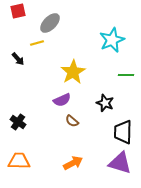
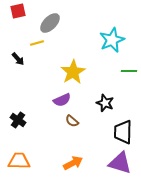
green line: moved 3 px right, 4 px up
black cross: moved 2 px up
